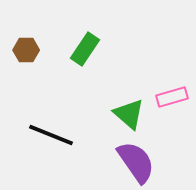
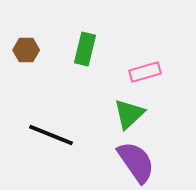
green rectangle: rotated 20 degrees counterclockwise
pink rectangle: moved 27 px left, 25 px up
green triangle: rotated 36 degrees clockwise
